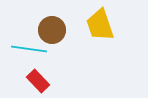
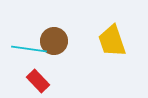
yellow trapezoid: moved 12 px right, 16 px down
brown circle: moved 2 px right, 11 px down
